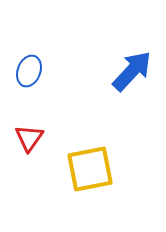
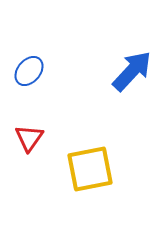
blue ellipse: rotated 20 degrees clockwise
